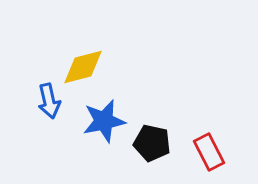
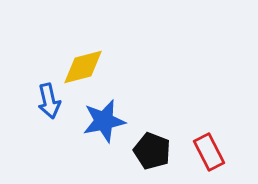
black pentagon: moved 8 px down; rotated 9 degrees clockwise
